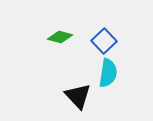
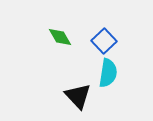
green diamond: rotated 45 degrees clockwise
